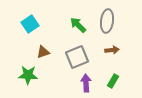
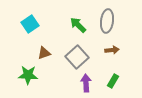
brown triangle: moved 1 px right, 1 px down
gray square: rotated 20 degrees counterclockwise
